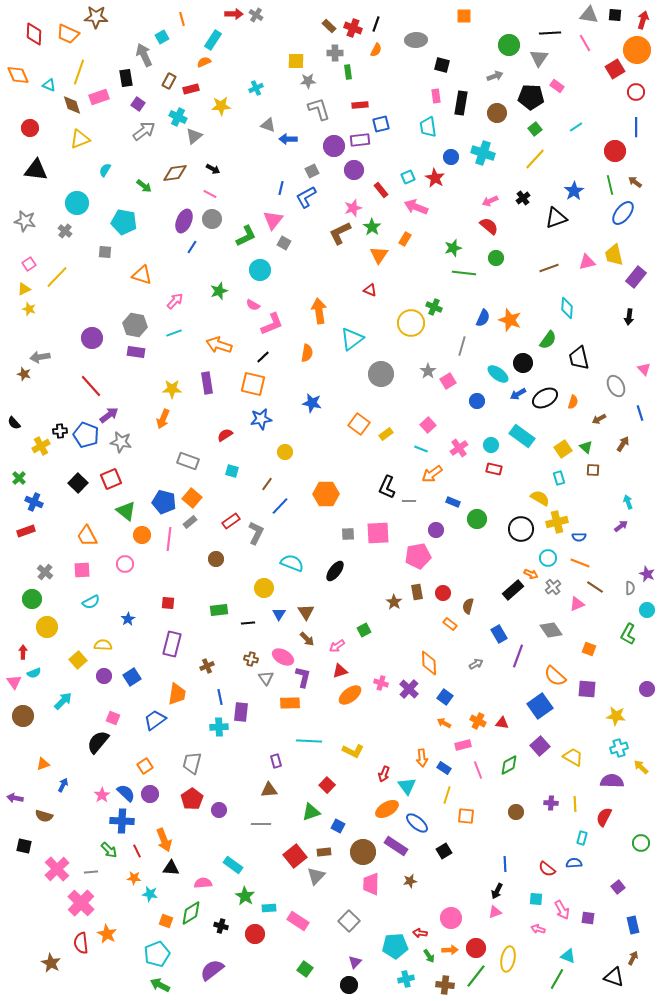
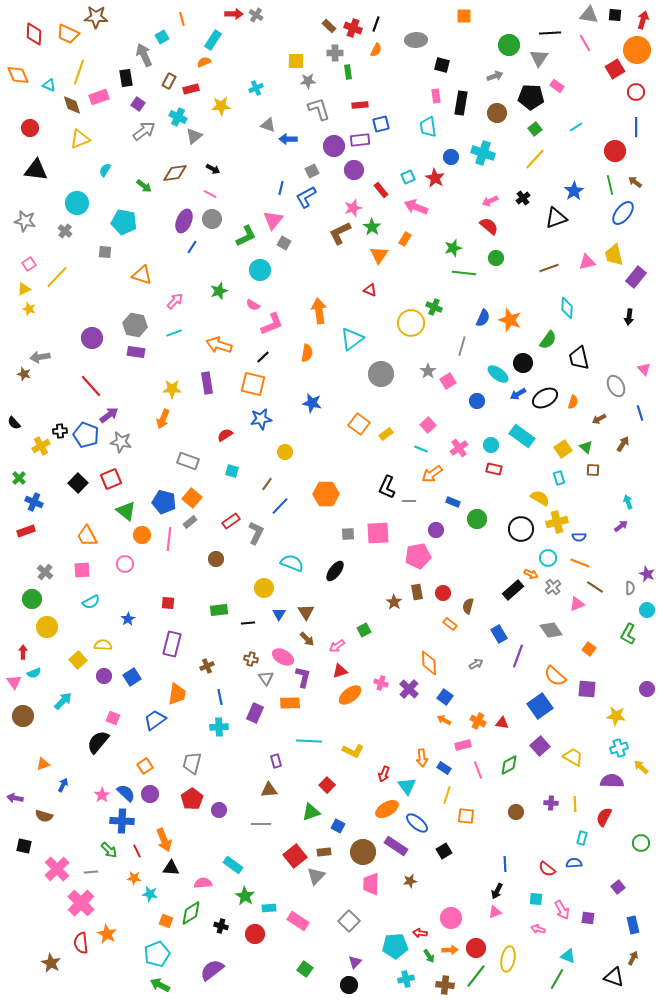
orange square at (589, 649): rotated 16 degrees clockwise
purple rectangle at (241, 712): moved 14 px right, 1 px down; rotated 18 degrees clockwise
orange arrow at (444, 723): moved 3 px up
